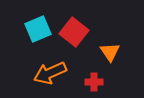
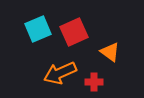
red square: rotated 28 degrees clockwise
orange triangle: rotated 20 degrees counterclockwise
orange arrow: moved 10 px right
